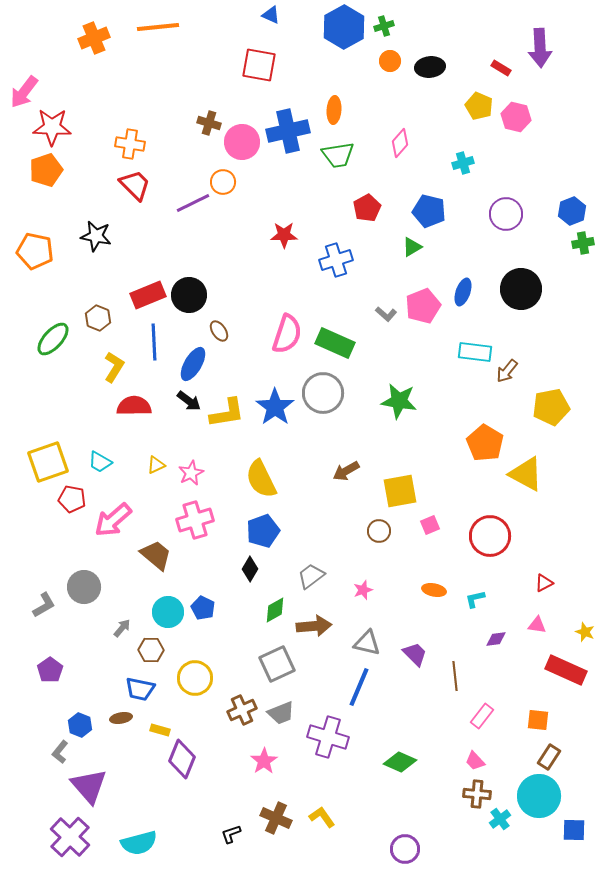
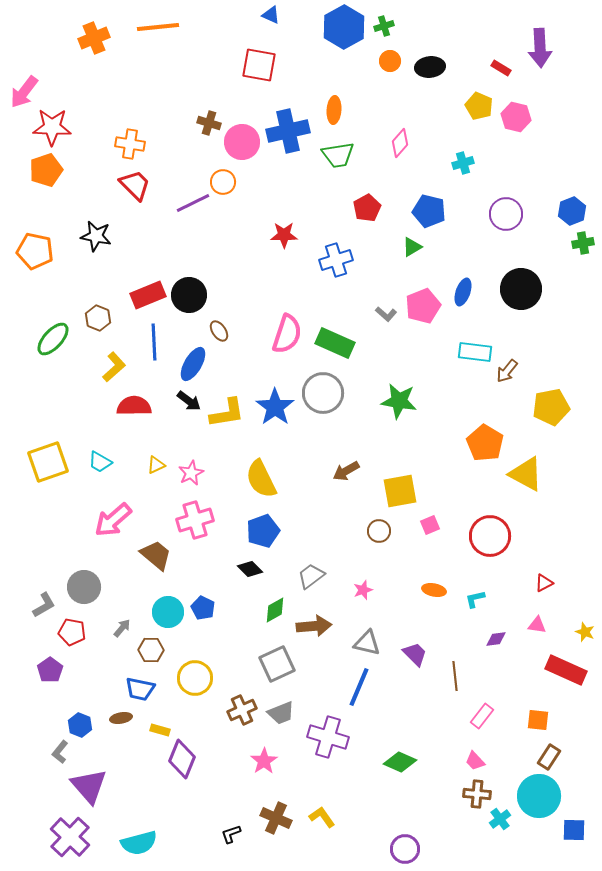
yellow L-shape at (114, 367): rotated 16 degrees clockwise
red pentagon at (72, 499): moved 133 px down
black diamond at (250, 569): rotated 75 degrees counterclockwise
